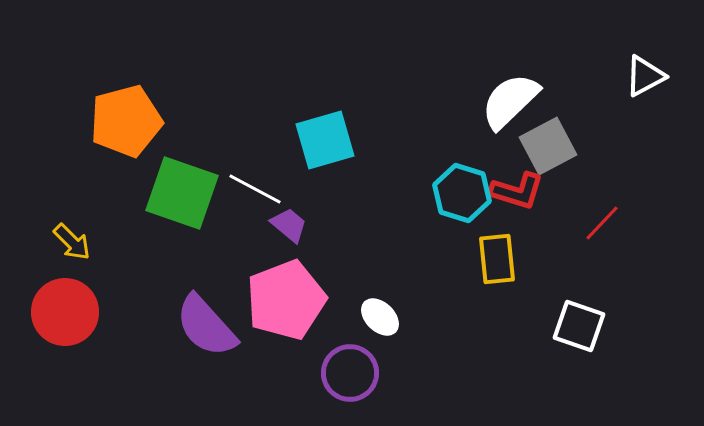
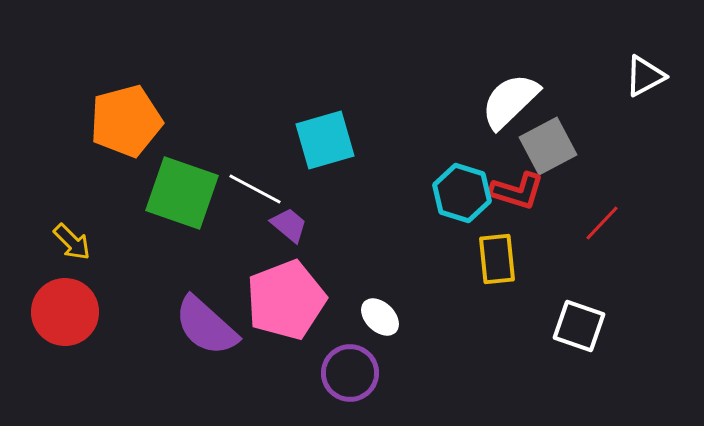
purple semicircle: rotated 6 degrees counterclockwise
